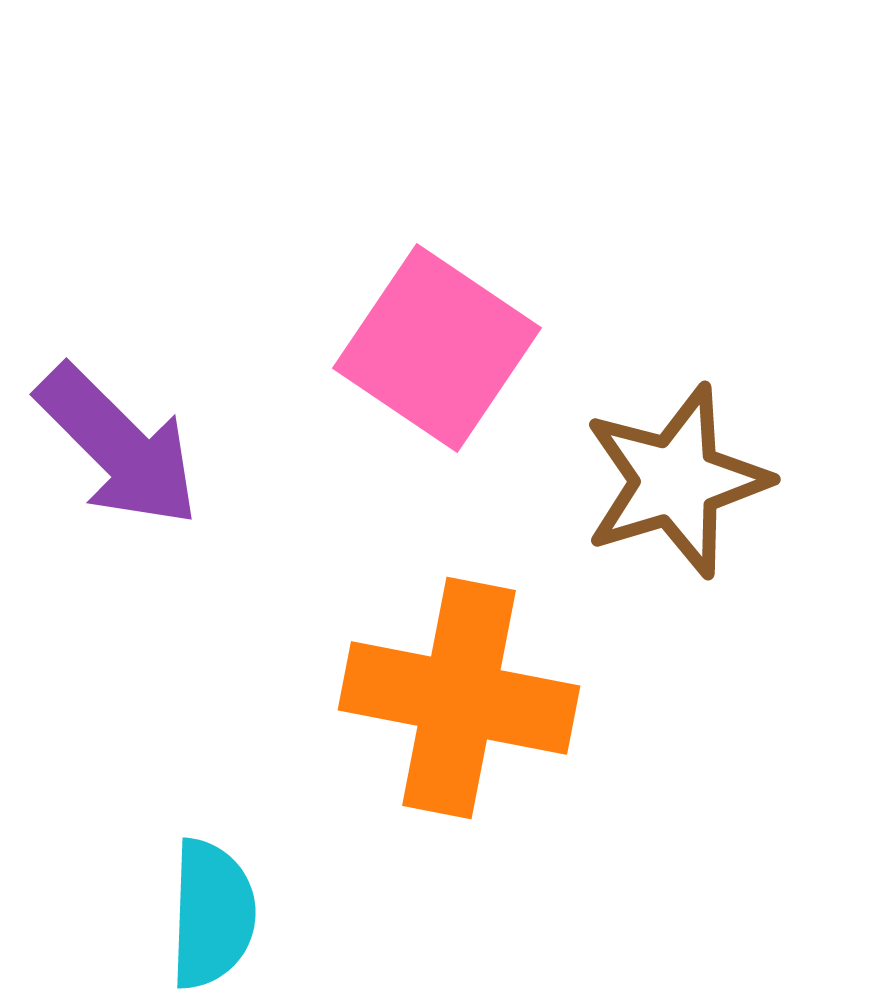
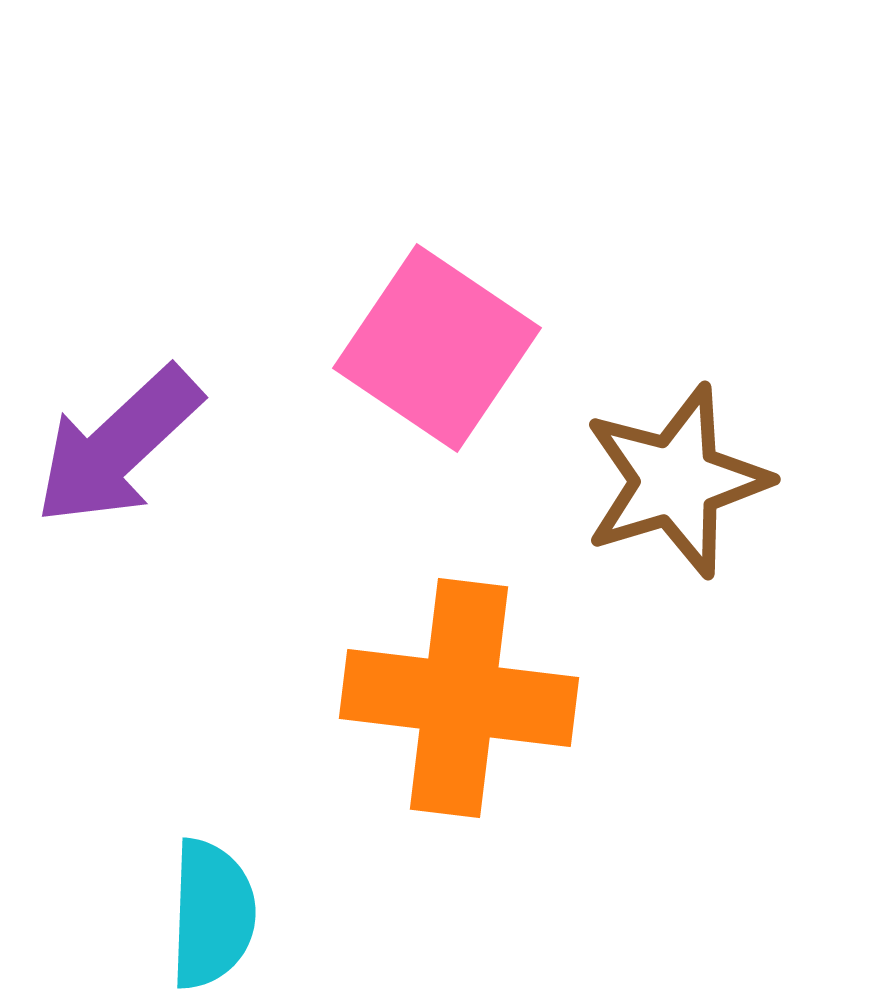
purple arrow: rotated 92 degrees clockwise
orange cross: rotated 4 degrees counterclockwise
